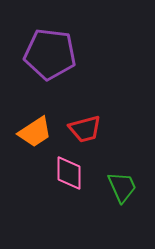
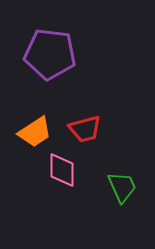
pink diamond: moved 7 px left, 3 px up
